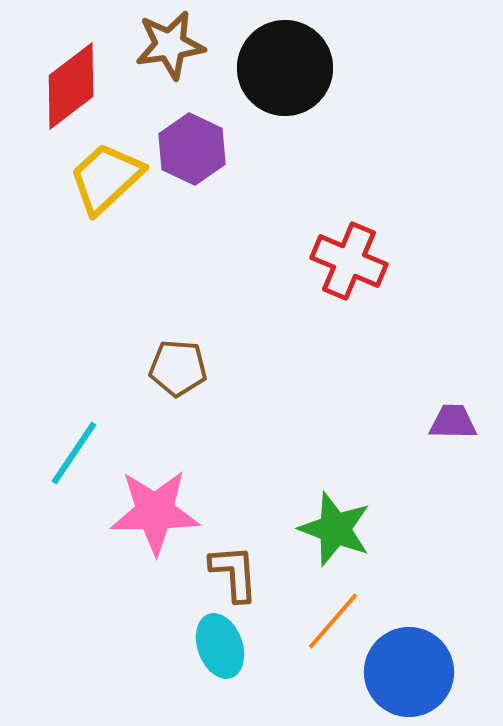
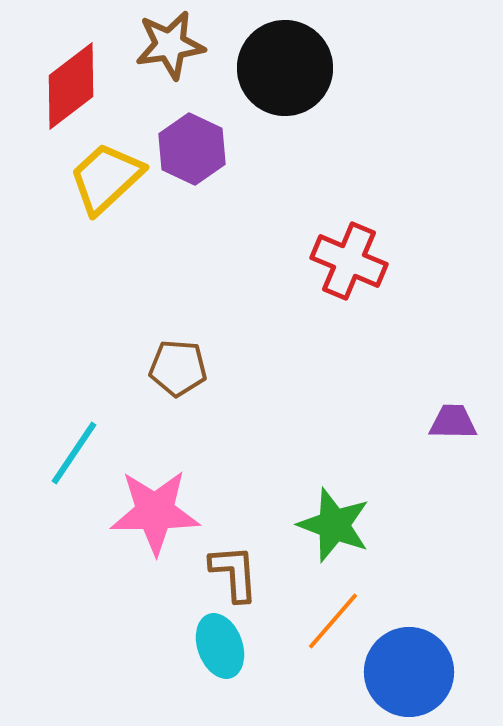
green star: moved 1 px left, 4 px up
